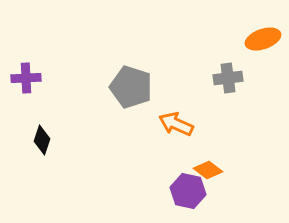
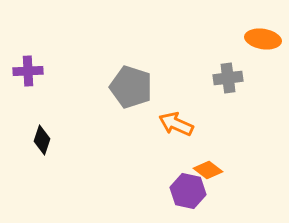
orange ellipse: rotated 28 degrees clockwise
purple cross: moved 2 px right, 7 px up
